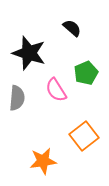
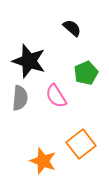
black star: moved 8 px down
pink semicircle: moved 6 px down
gray semicircle: moved 3 px right
orange square: moved 3 px left, 8 px down
orange star: rotated 28 degrees clockwise
